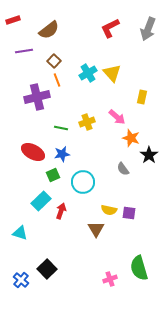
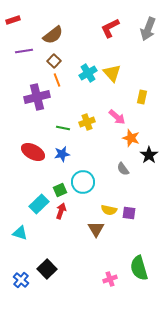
brown semicircle: moved 4 px right, 5 px down
green line: moved 2 px right
green square: moved 7 px right, 15 px down
cyan rectangle: moved 2 px left, 3 px down
